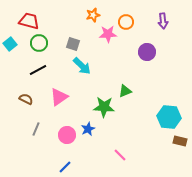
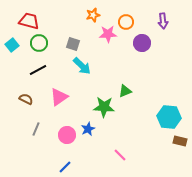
cyan square: moved 2 px right, 1 px down
purple circle: moved 5 px left, 9 px up
